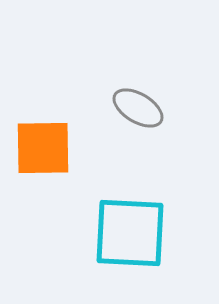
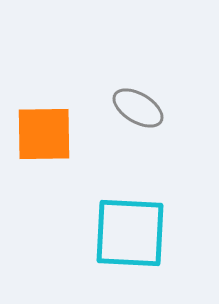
orange square: moved 1 px right, 14 px up
